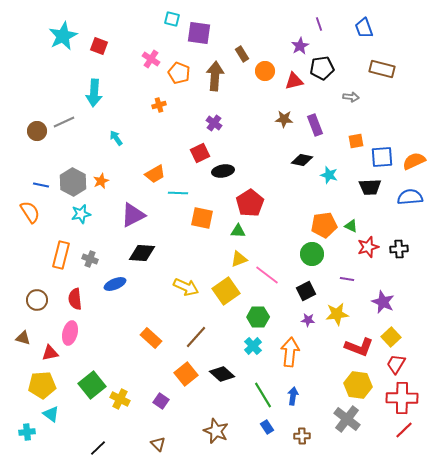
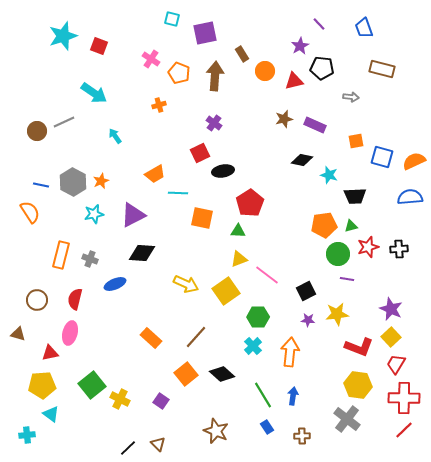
purple line at (319, 24): rotated 24 degrees counterclockwise
purple square at (199, 33): moved 6 px right; rotated 20 degrees counterclockwise
cyan star at (63, 36): rotated 8 degrees clockwise
black pentagon at (322, 68): rotated 15 degrees clockwise
cyan arrow at (94, 93): rotated 60 degrees counterclockwise
brown star at (284, 119): rotated 18 degrees counterclockwise
purple rectangle at (315, 125): rotated 45 degrees counterclockwise
cyan arrow at (116, 138): moved 1 px left, 2 px up
blue square at (382, 157): rotated 20 degrees clockwise
black trapezoid at (370, 187): moved 15 px left, 9 px down
cyan star at (81, 214): moved 13 px right
green triangle at (351, 226): rotated 40 degrees counterclockwise
green circle at (312, 254): moved 26 px right
yellow arrow at (186, 287): moved 3 px up
red semicircle at (75, 299): rotated 20 degrees clockwise
purple star at (383, 302): moved 8 px right, 7 px down
brown triangle at (23, 338): moved 5 px left, 4 px up
red cross at (402, 398): moved 2 px right
cyan cross at (27, 432): moved 3 px down
black line at (98, 448): moved 30 px right
